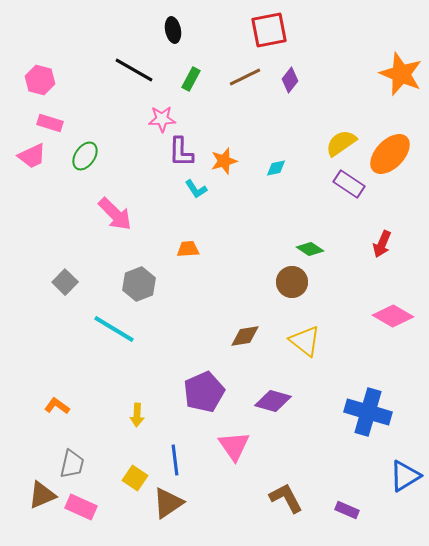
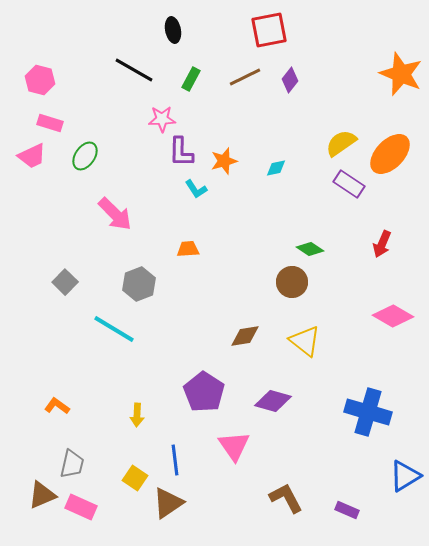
purple pentagon at (204, 392): rotated 15 degrees counterclockwise
